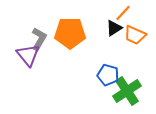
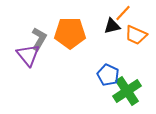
black triangle: moved 2 px left, 2 px up; rotated 18 degrees clockwise
orange trapezoid: moved 1 px right
blue pentagon: rotated 10 degrees clockwise
